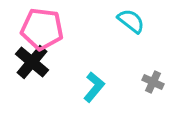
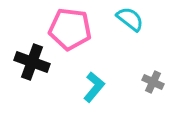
cyan semicircle: moved 1 px left, 2 px up
pink pentagon: moved 28 px right
black cross: rotated 20 degrees counterclockwise
